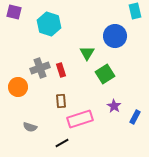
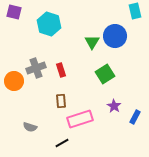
green triangle: moved 5 px right, 11 px up
gray cross: moved 4 px left
orange circle: moved 4 px left, 6 px up
